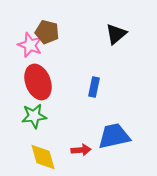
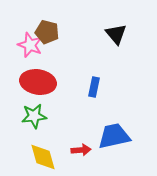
black triangle: rotated 30 degrees counterclockwise
red ellipse: rotated 60 degrees counterclockwise
